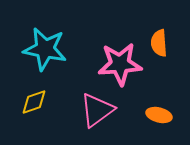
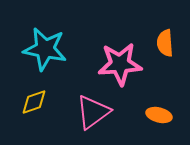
orange semicircle: moved 6 px right
pink triangle: moved 4 px left, 2 px down
